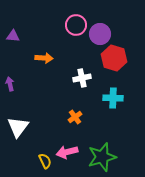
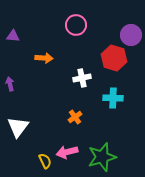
purple circle: moved 31 px right, 1 px down
